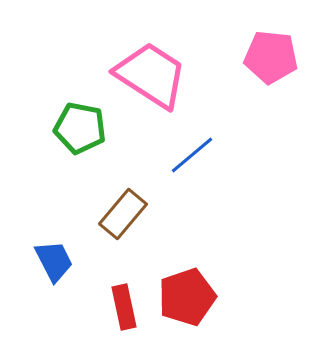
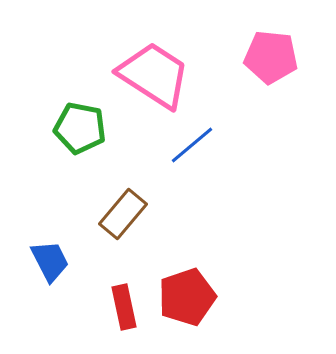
pink trapezoid: moved 3 px right
blue line: moved 10 px up
blue trapezoid: moved 4 px left
